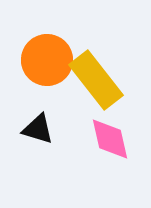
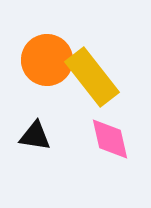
yellow rectangle: moved 4 px left, 3 px up
black triangle: moved 3 px left, 7 px down; rotated 8 degrees counterclockwise
